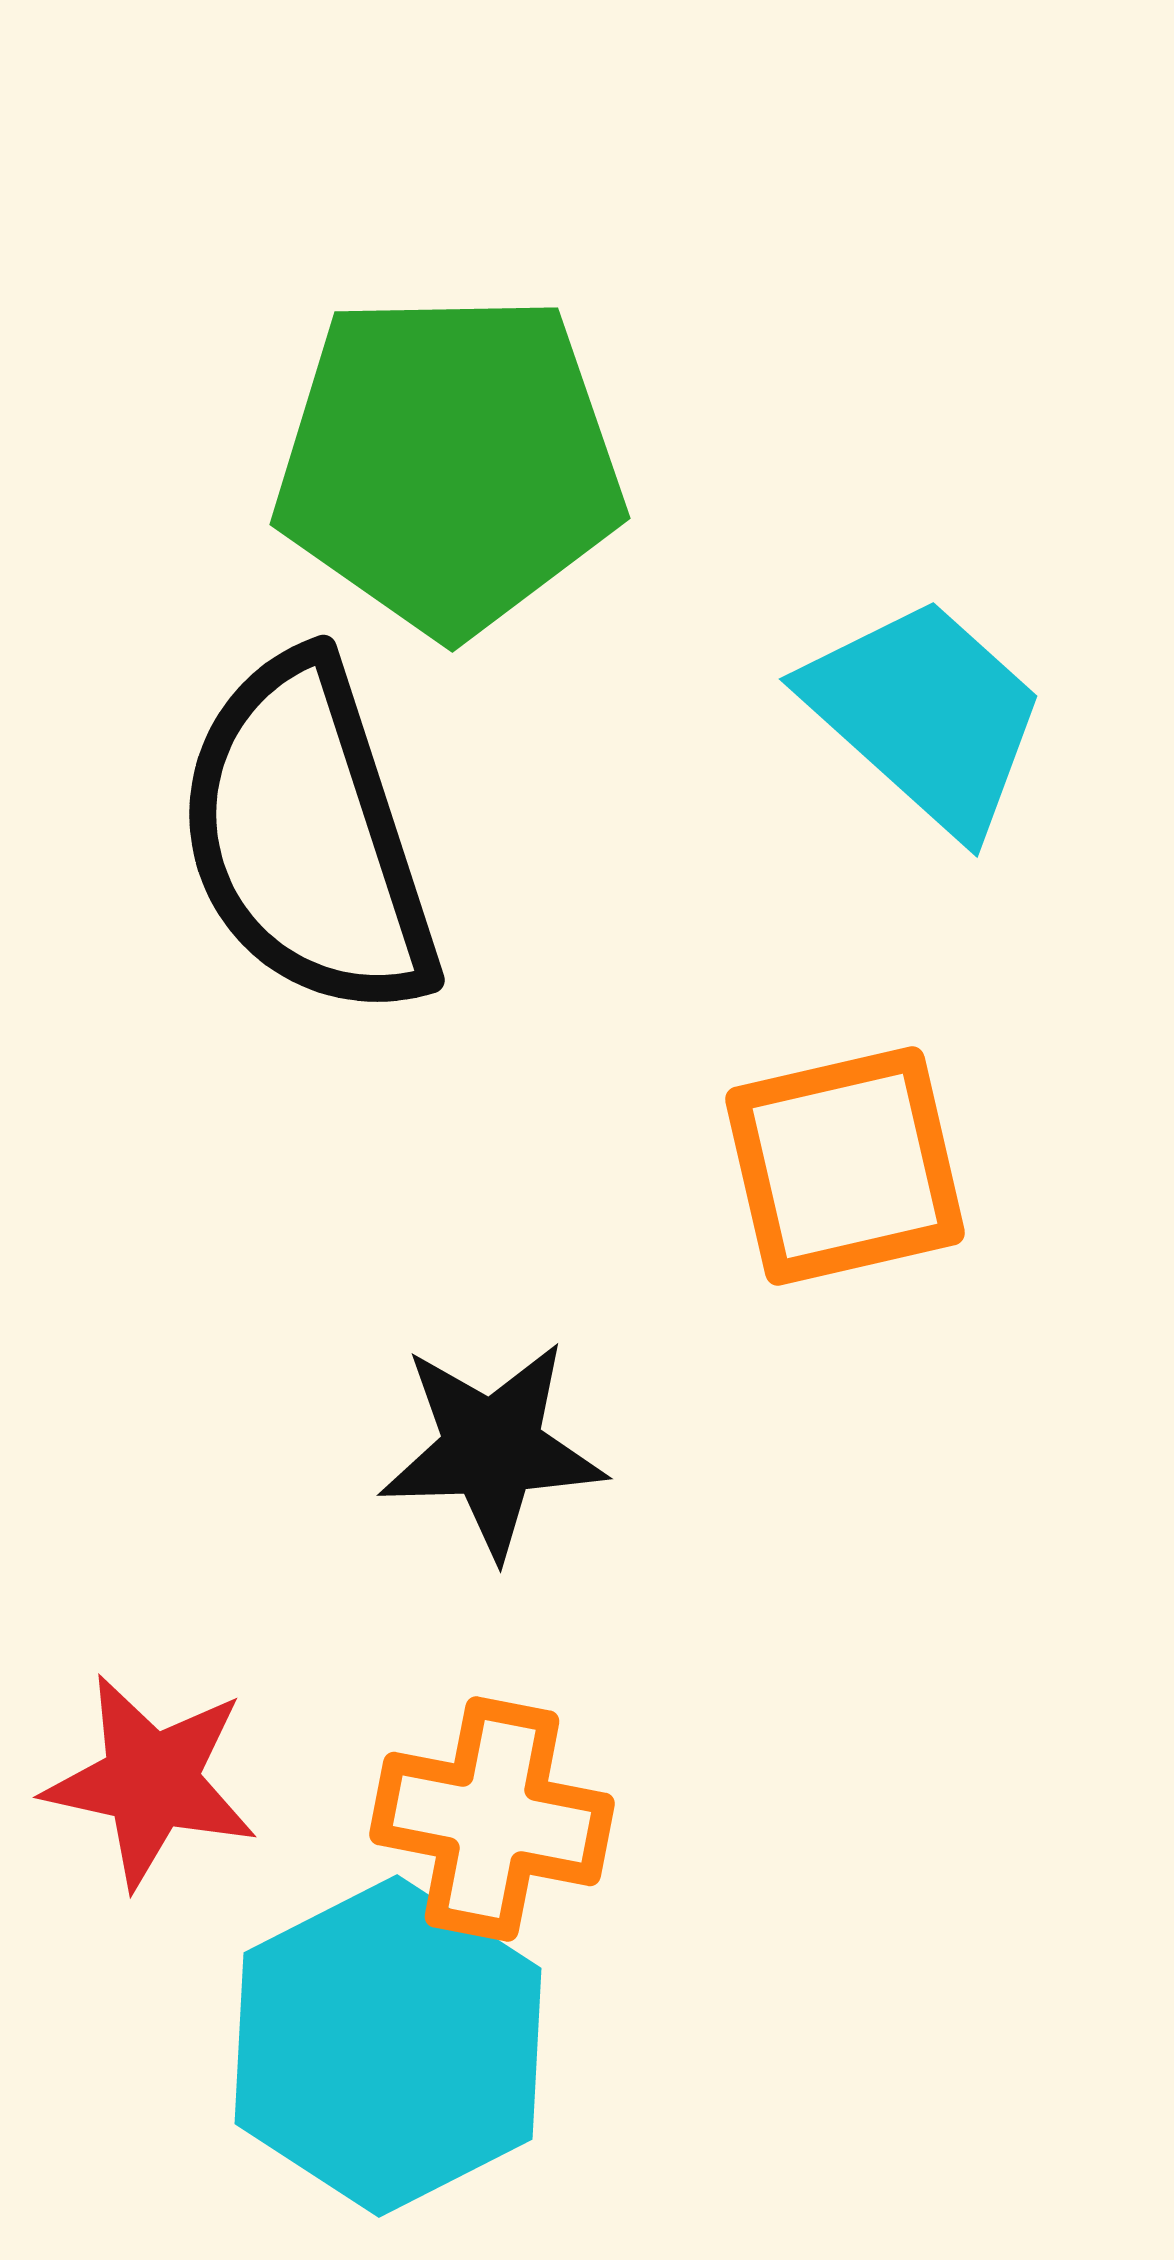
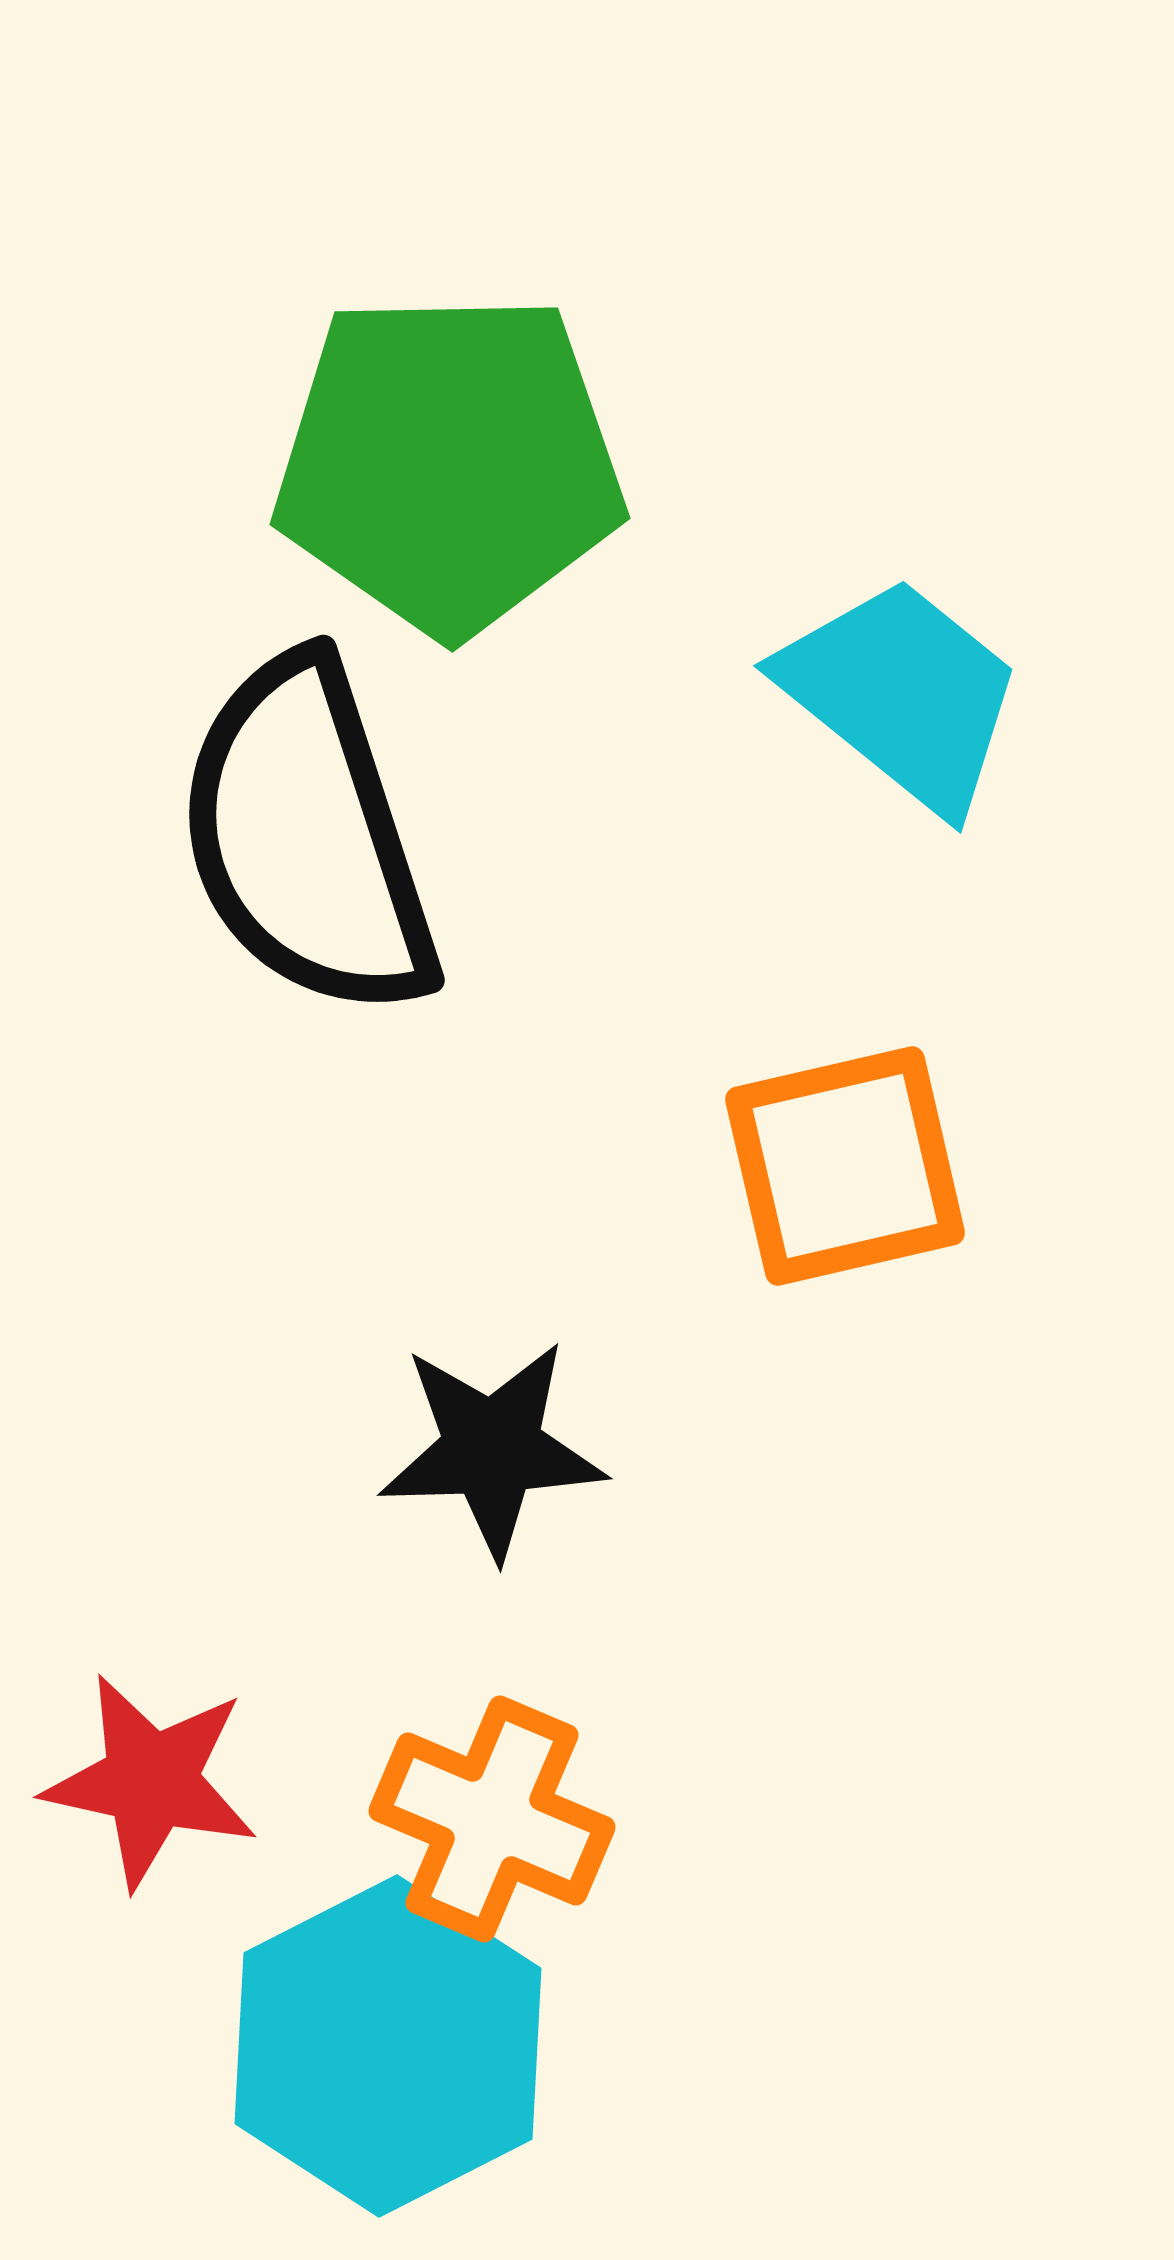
cyan trapezoid: moved 24 px left, 21 px up; rotated 3 degrees counterclockwise
orange cross: rotated 12 degrees clockwise
